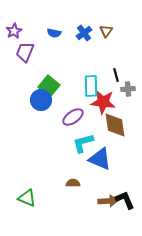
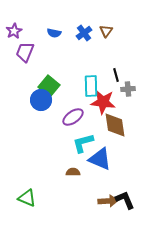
brown semicircle: moved 11 px up
